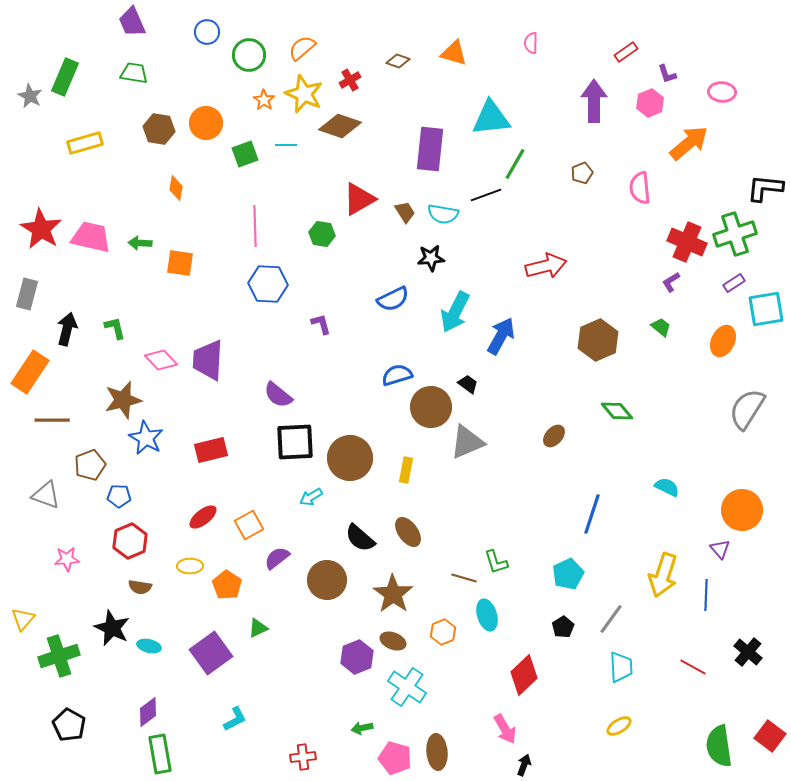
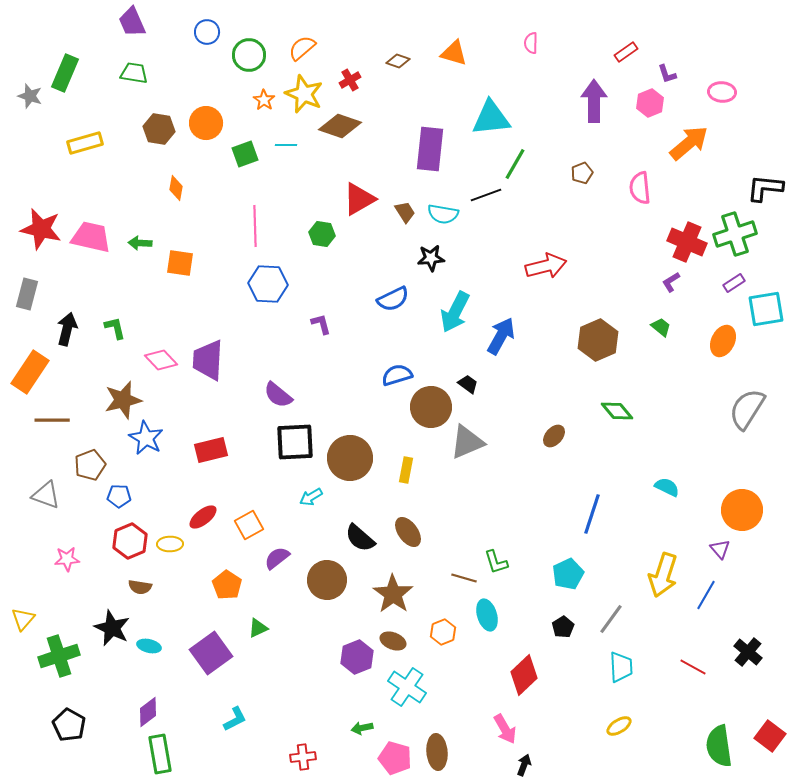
green rectangle at (65, 77): moved 4 px up
gray star at (30, 96): rotated 10 degrees counterclockwise
red star at (41, 229): rotated 18 degrees counterclockwise
yellow ellipse at (190, 566): moved 20 px left, 22 px up
blue line at (706, 595): rotated 28 degrees clockwise
